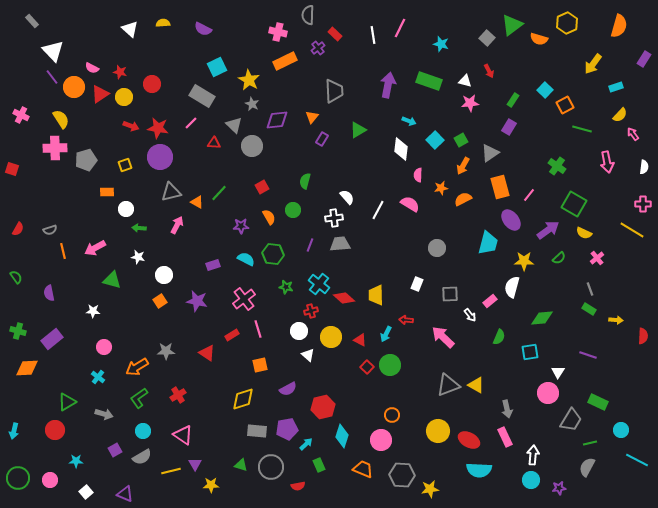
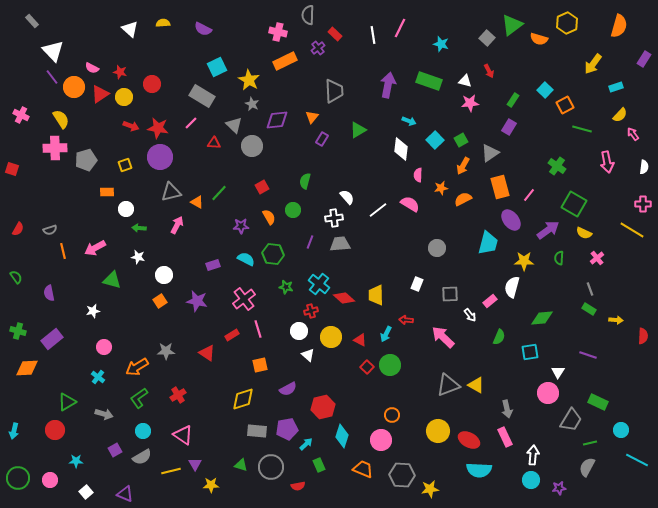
white line at (378, 210): rotated 24 degrees clockwise
purple line at (310, 245): moved 3 px up
green semicircle at (559, 258): rotated 136 degrees clockwise
white star at (93, 311): rotated 16 degrees counterclockwise
